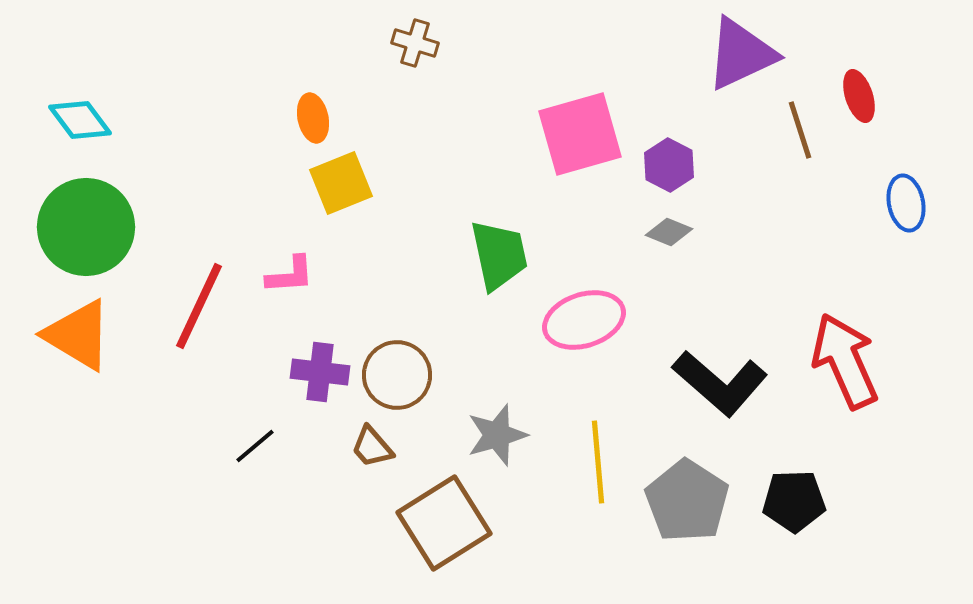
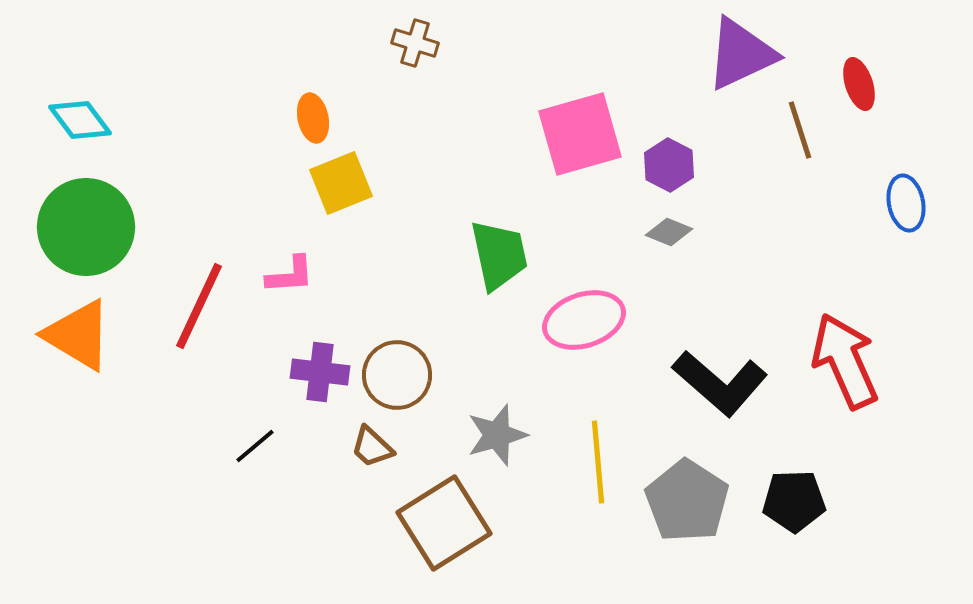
red ellipse: moved 12 px up
brown trapezoid: rotated 6 degrees counterclockwise
